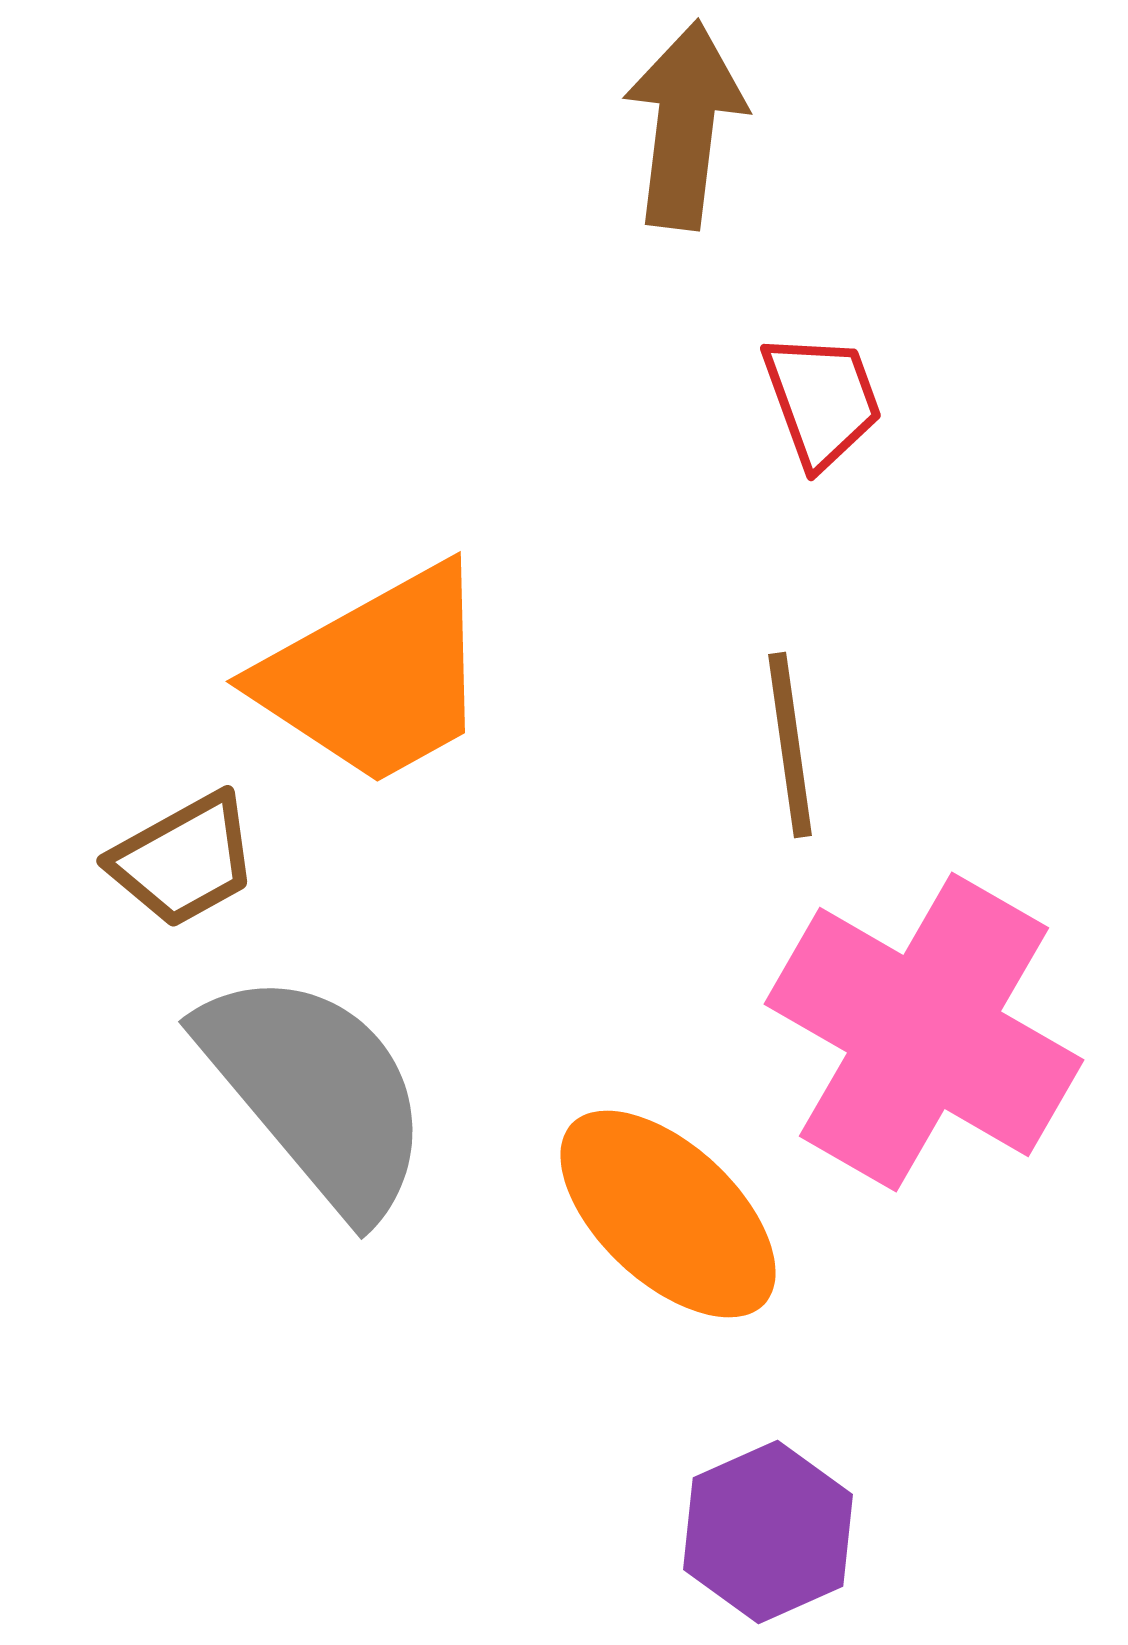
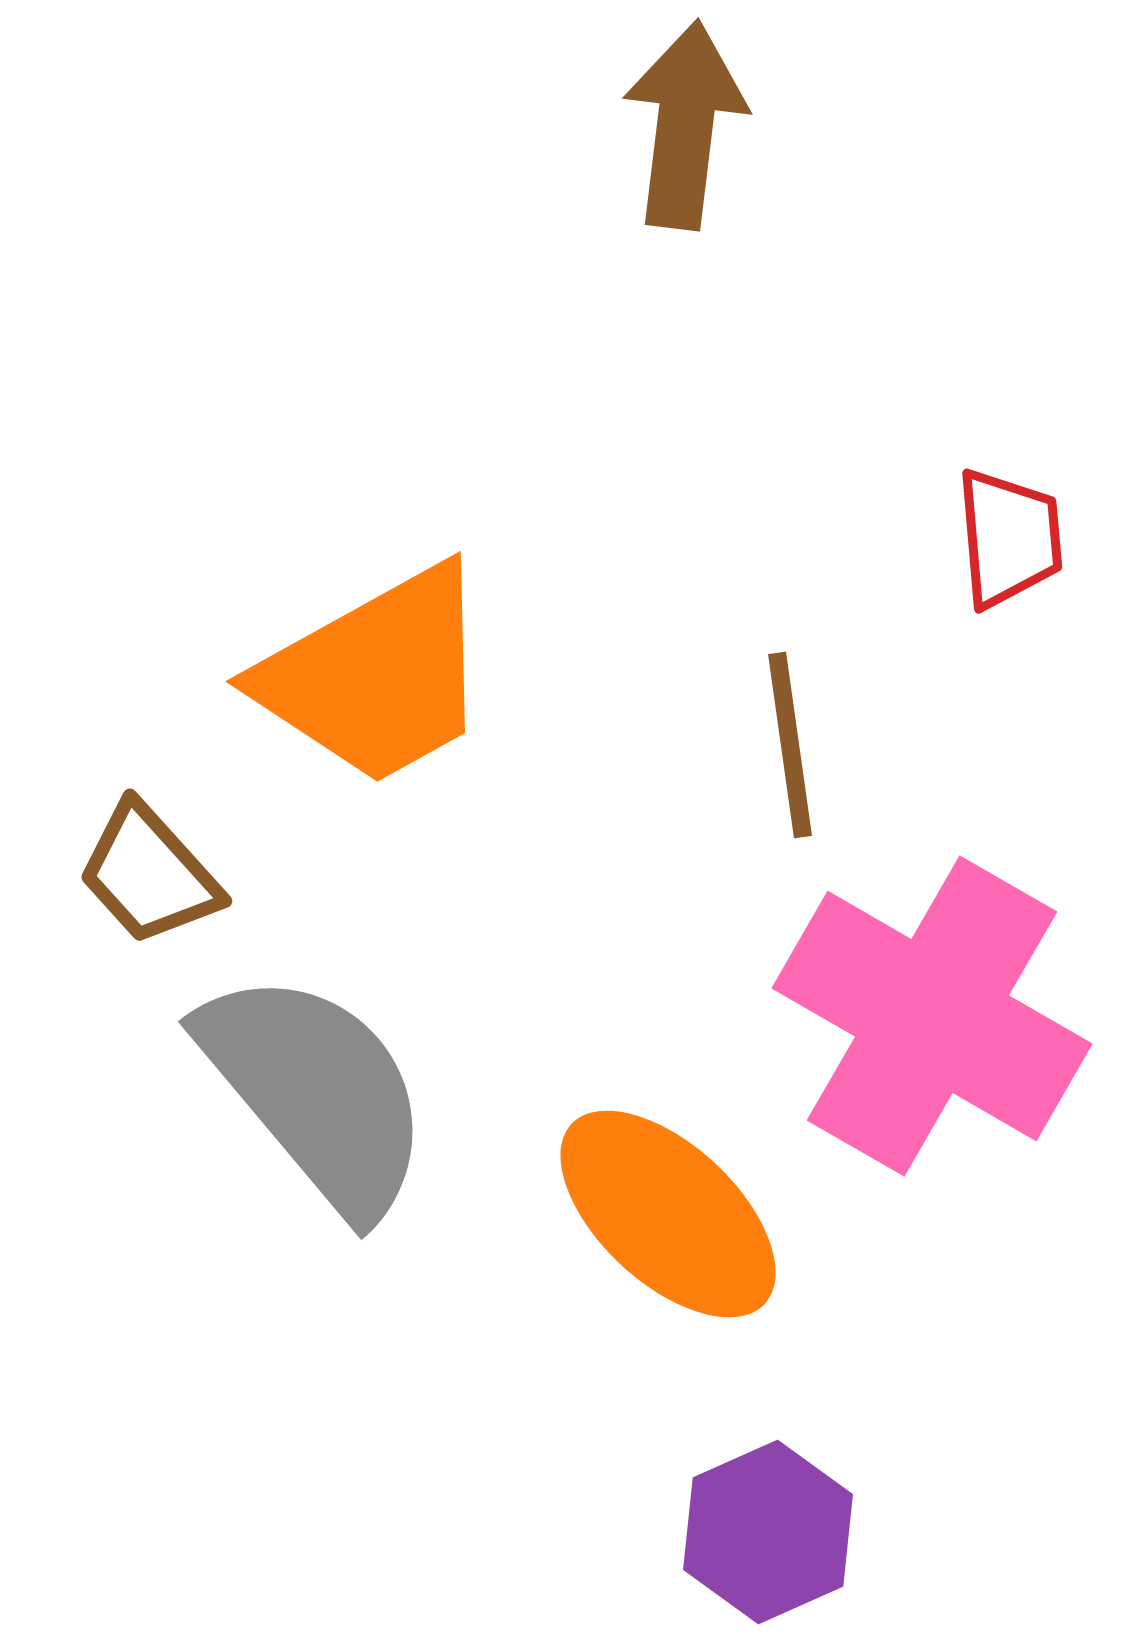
red trapezoid: moved 187 px right, 138 px down; rotated 15 degrees clockwise
brown trapezoid: moved 35 px left, 14 px down; rotated 77 degrees clockwise
pink cross: moved 8 px right, 16 px up
